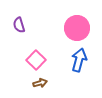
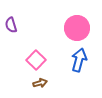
purple semicircle: moved 8 px left
